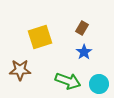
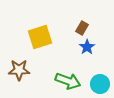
blue star: moved 3 px right, 5 px up
brown star: moved 1 px left
cyan circle: moved 1 px right
